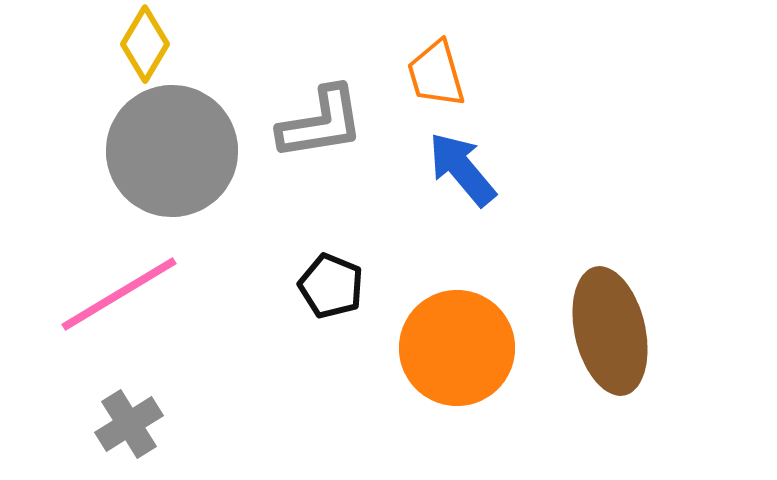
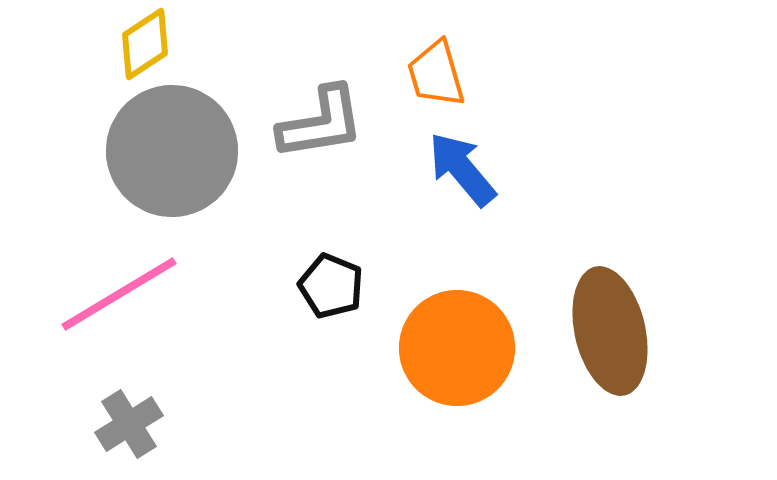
yellow diamond: rotated 26 degrees clockwise
